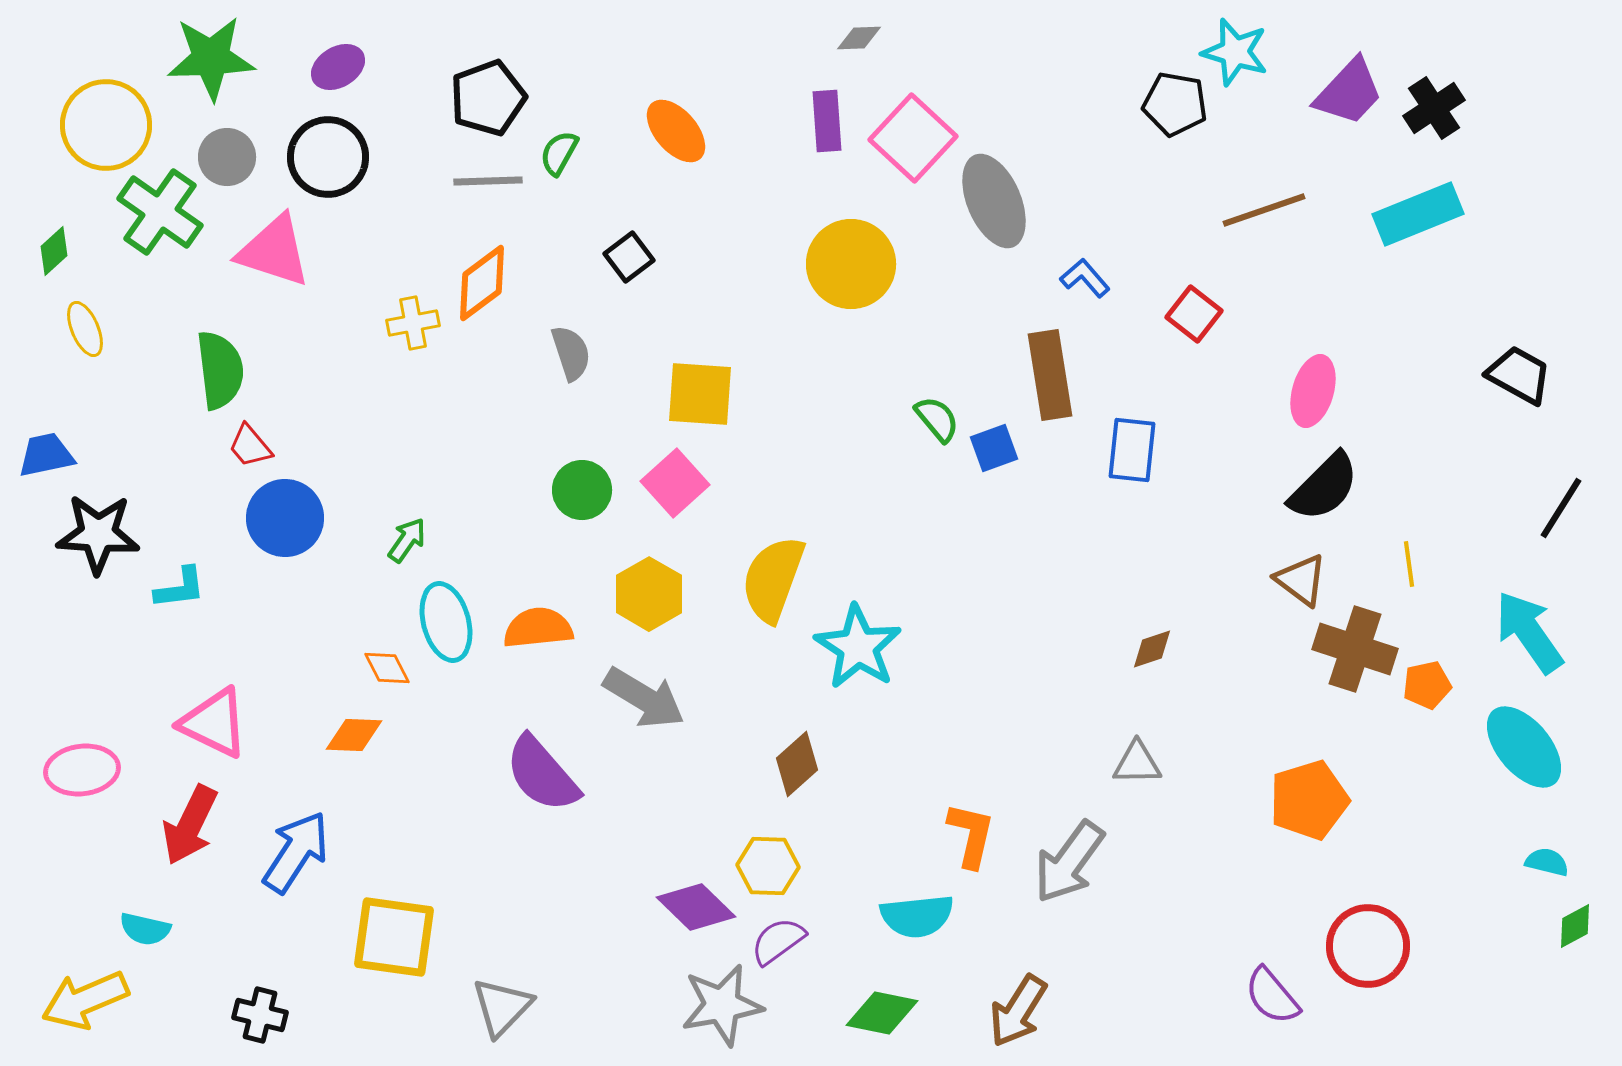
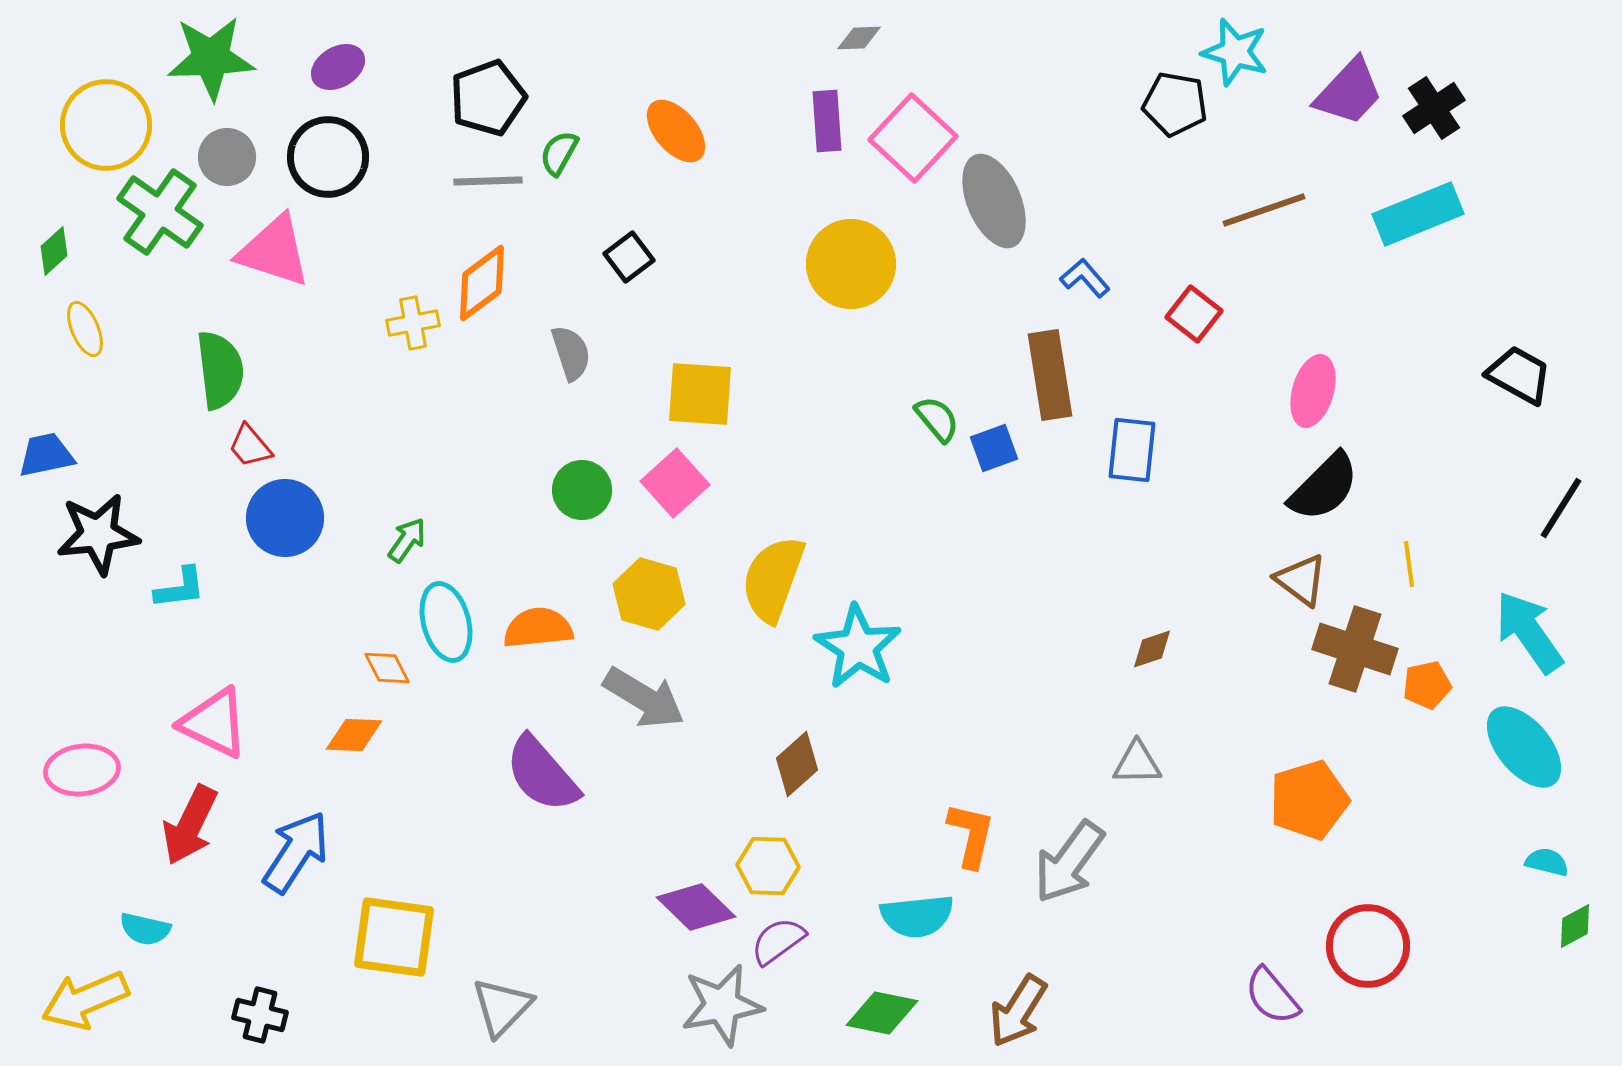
black star at (98, 534): rotated 10 degrees counterclockwise
yellow hexagon at (649, 594): rotated 14 degrees counterclockwise
